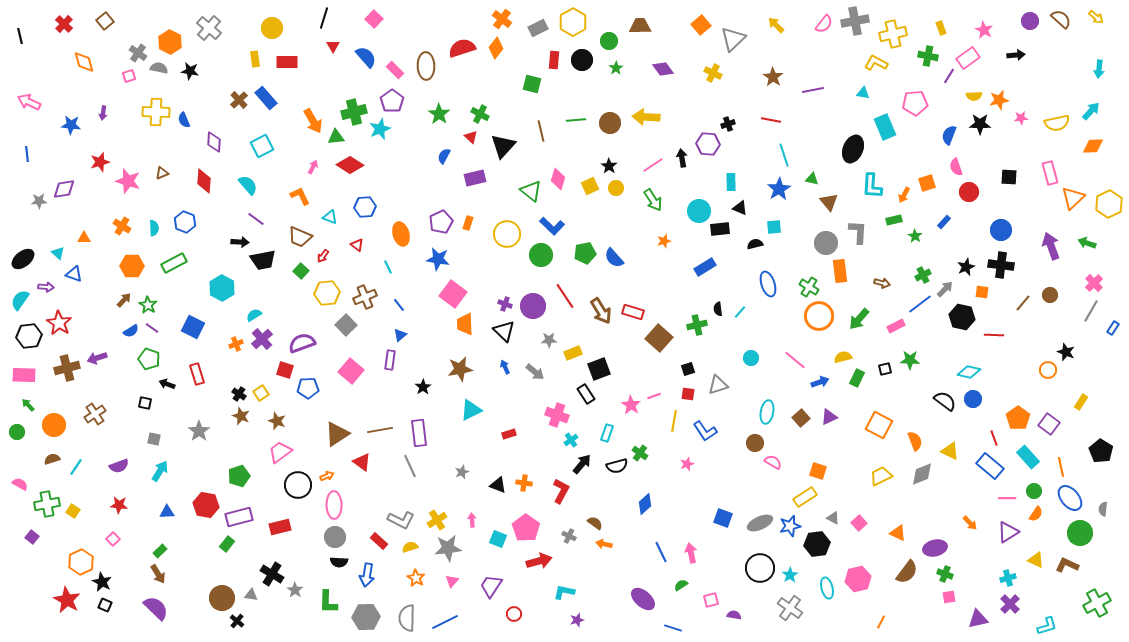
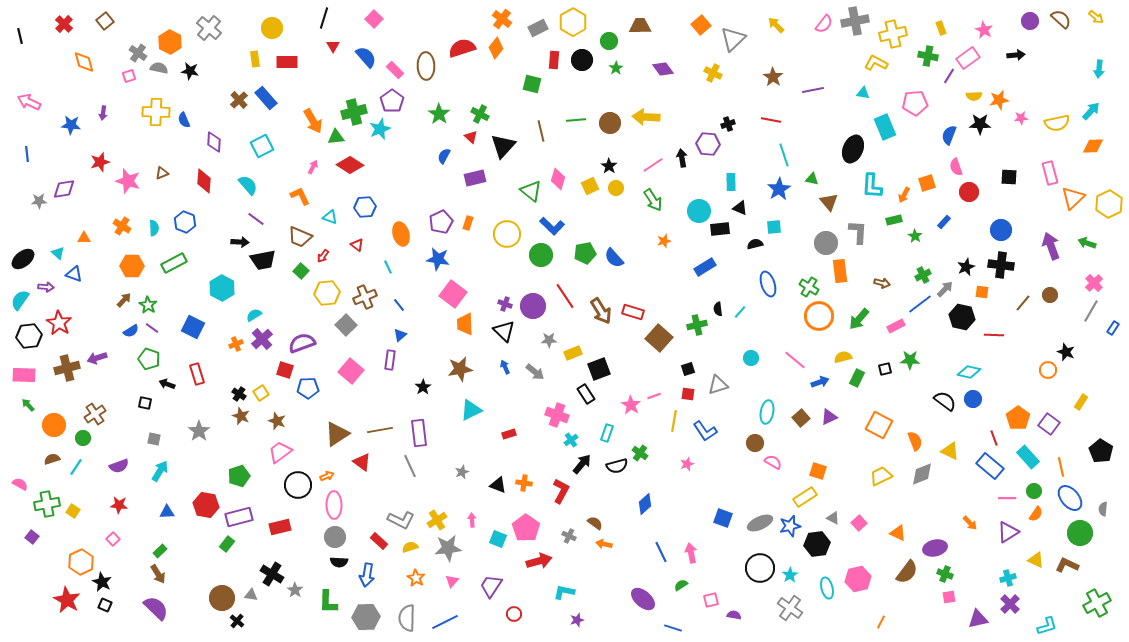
green circle at (17, 432): moved 66 px right, 6 px down
